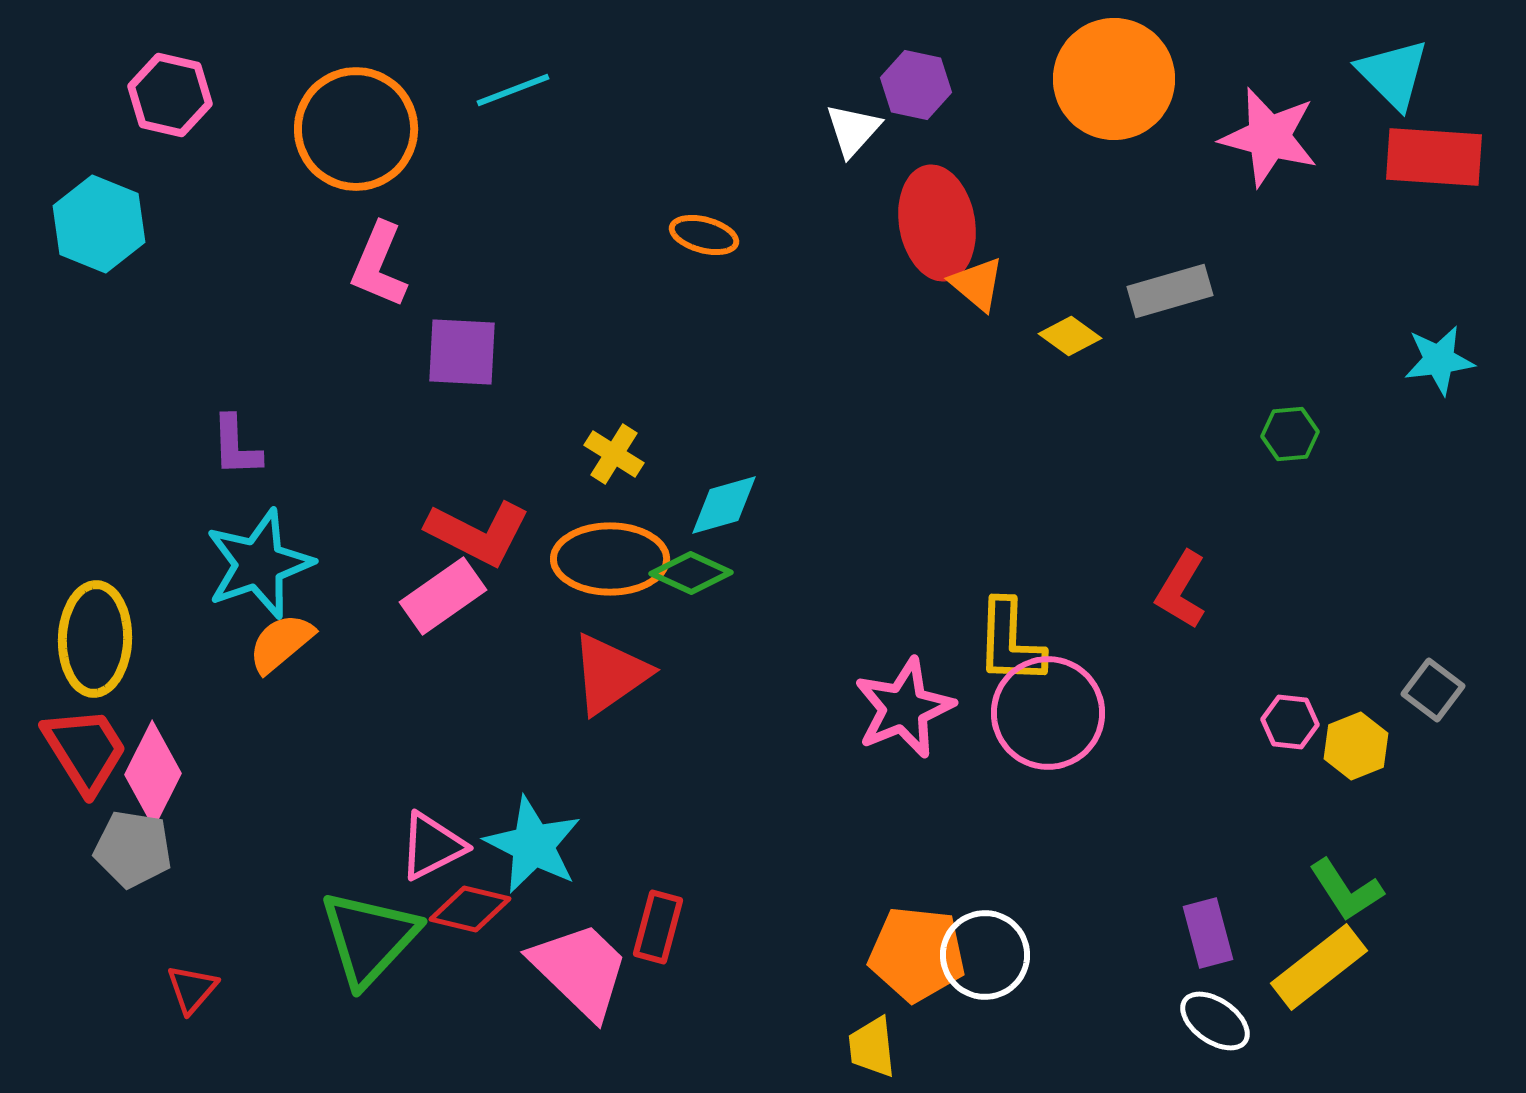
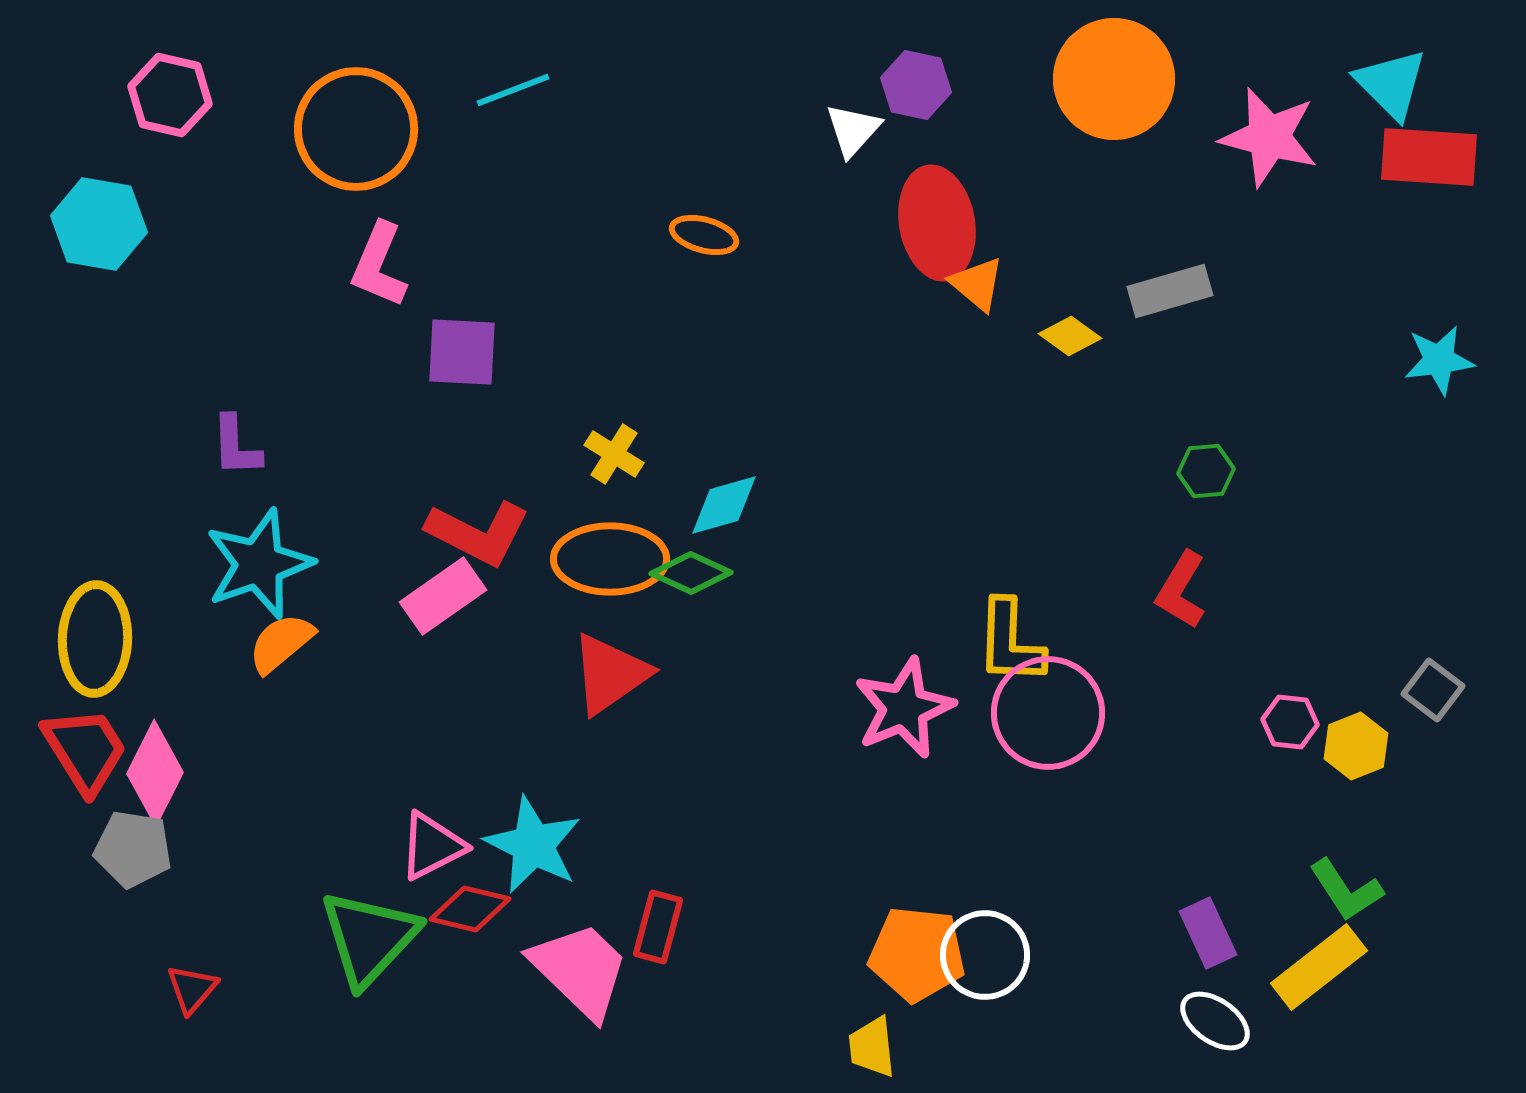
cyan triangle at (1393, 74): moved 2 px left, 10 px down
red rectangle at (1434, 157): moved 5 px left
cyan hexagon at (99, 224): rotated 12 degrees counterclockwise
green hexagon at (1290, 434): moved 84 px left, 37 px down
pink diamond at (153, 774): moved 2 px right, 1 px up
purple rectangle at (1208, 933): rotated 10 degrees counterclockwise
